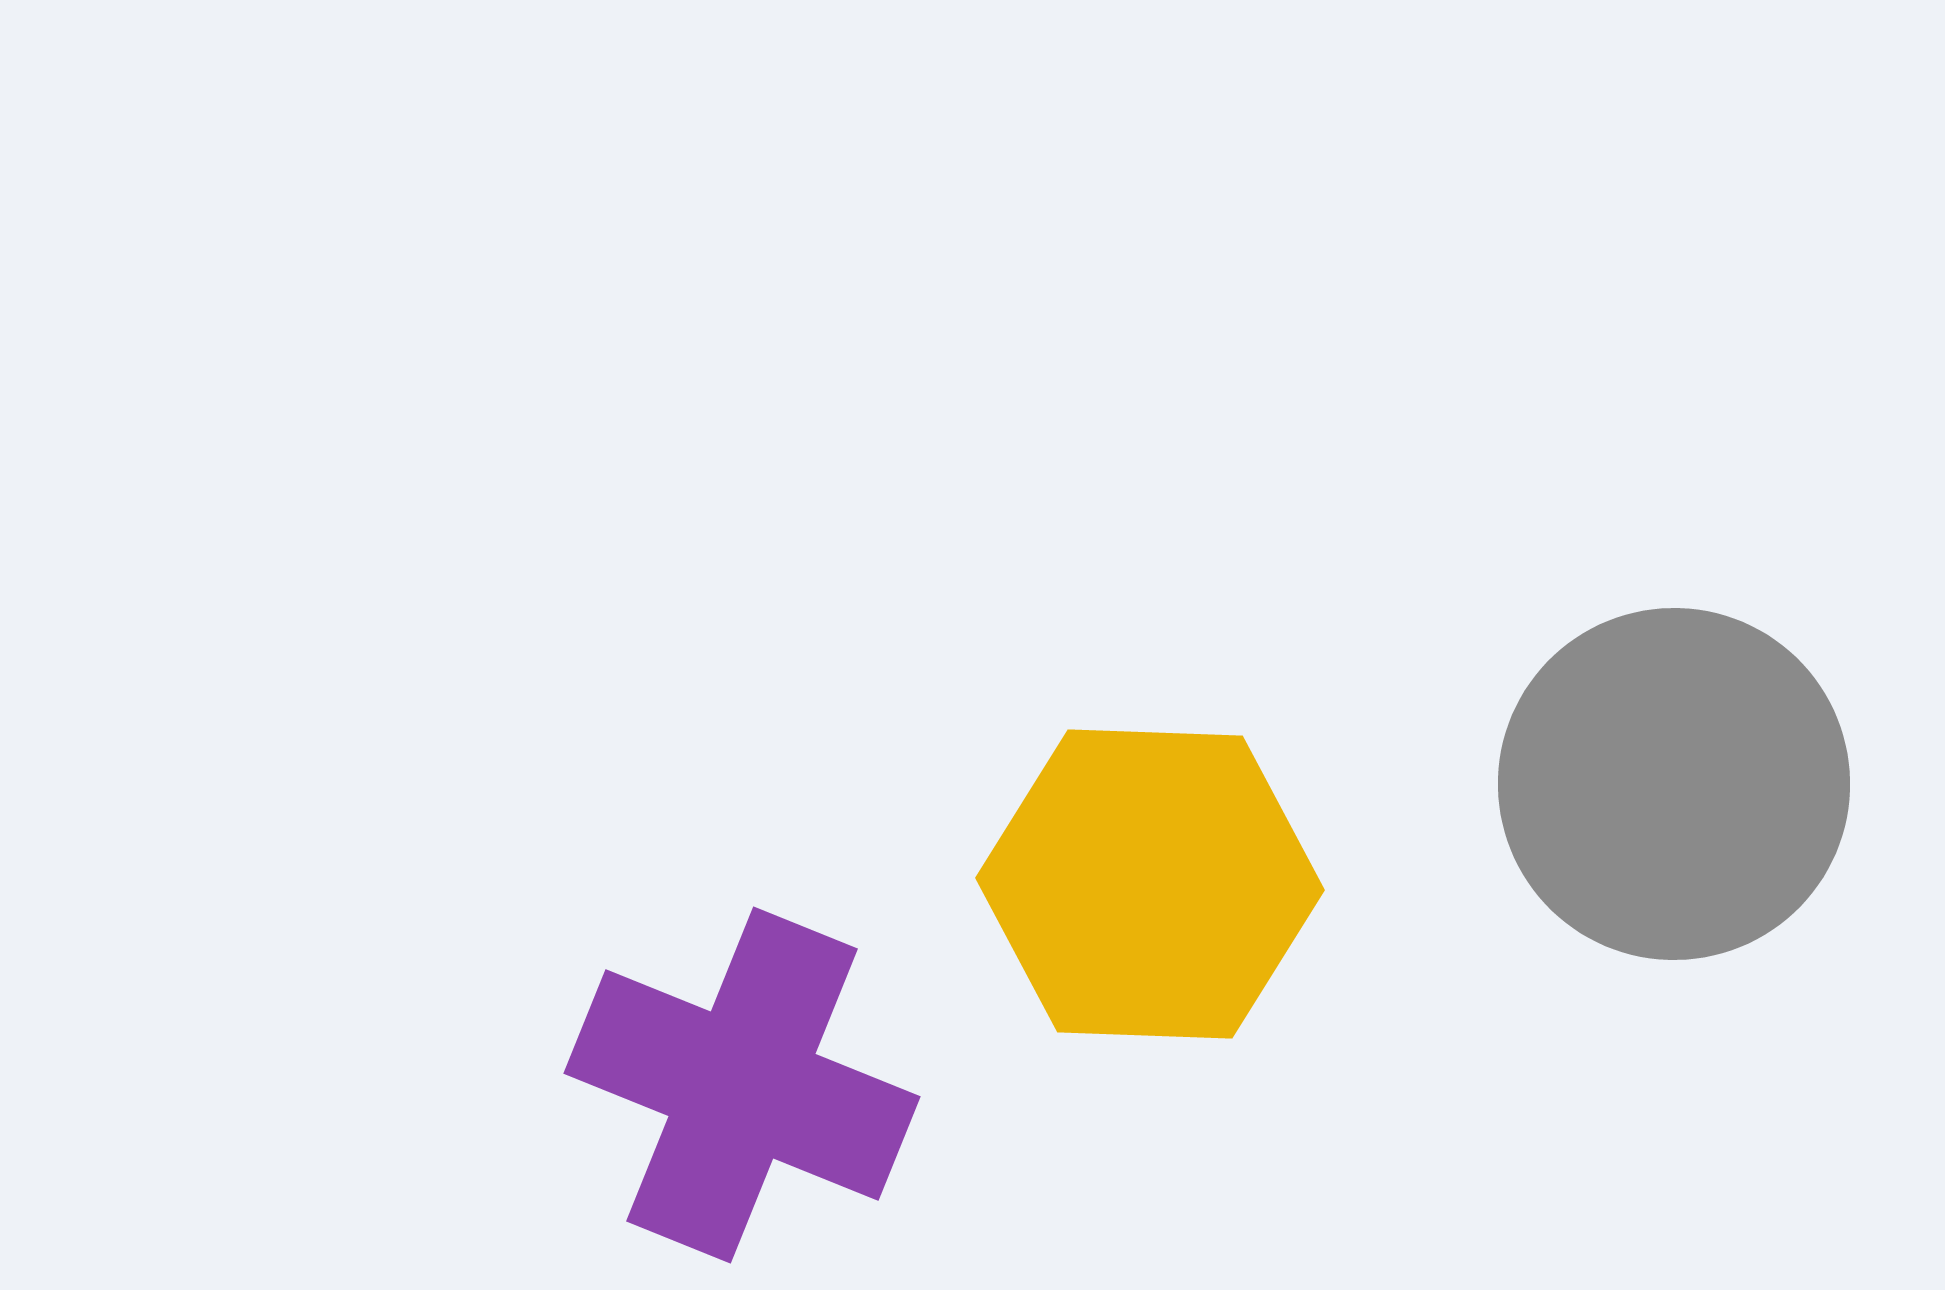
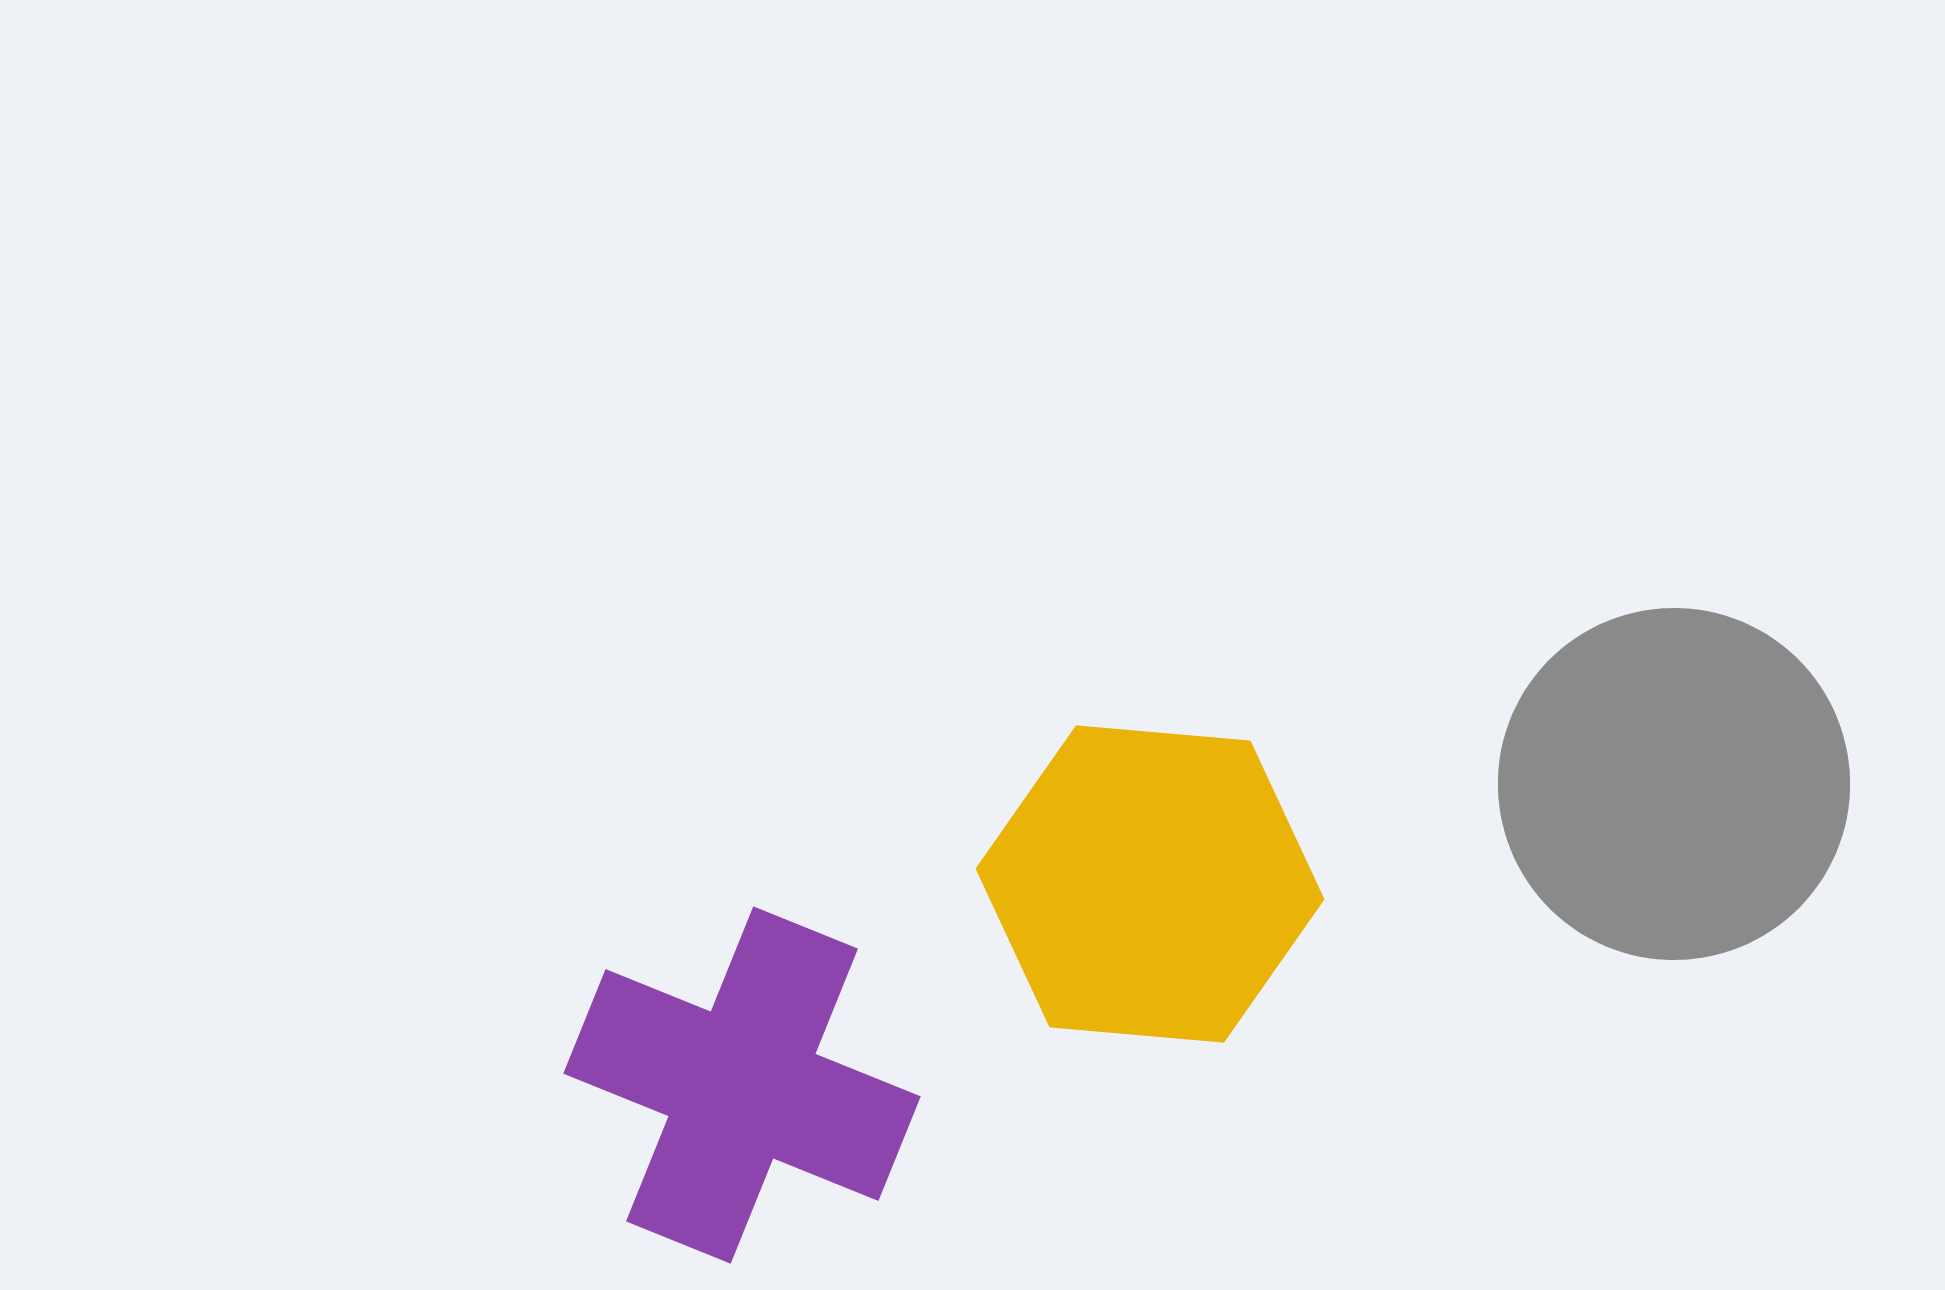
yellow hexagon: rotated 3 degrees clockwise
